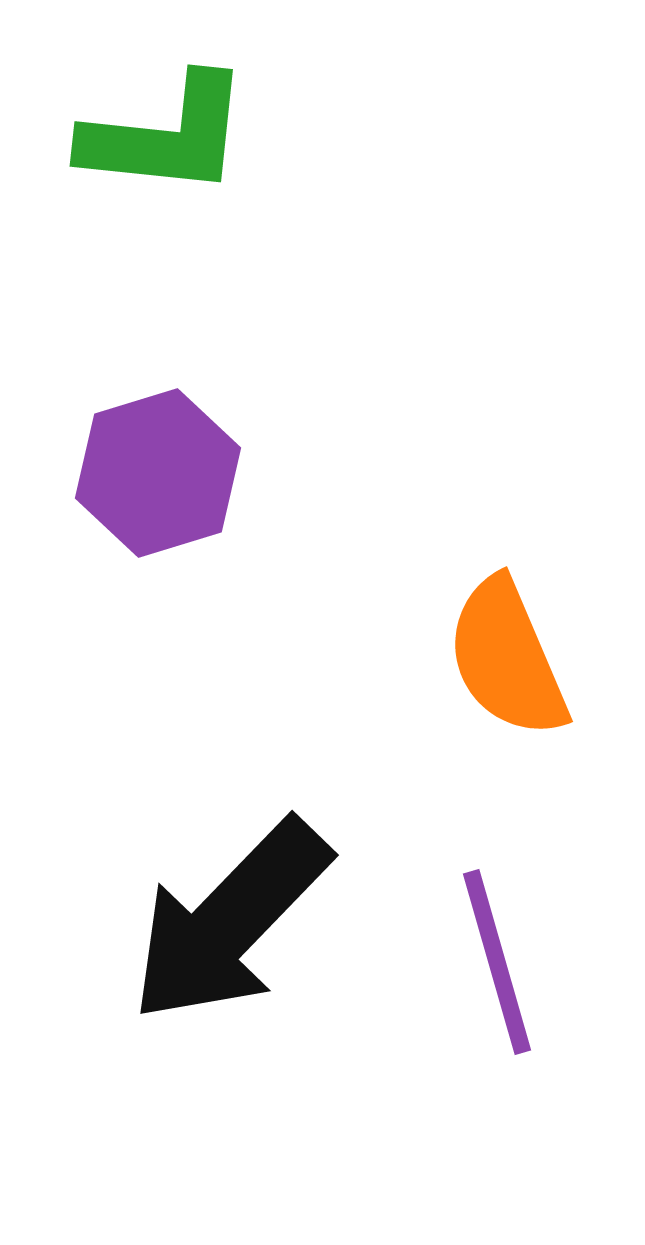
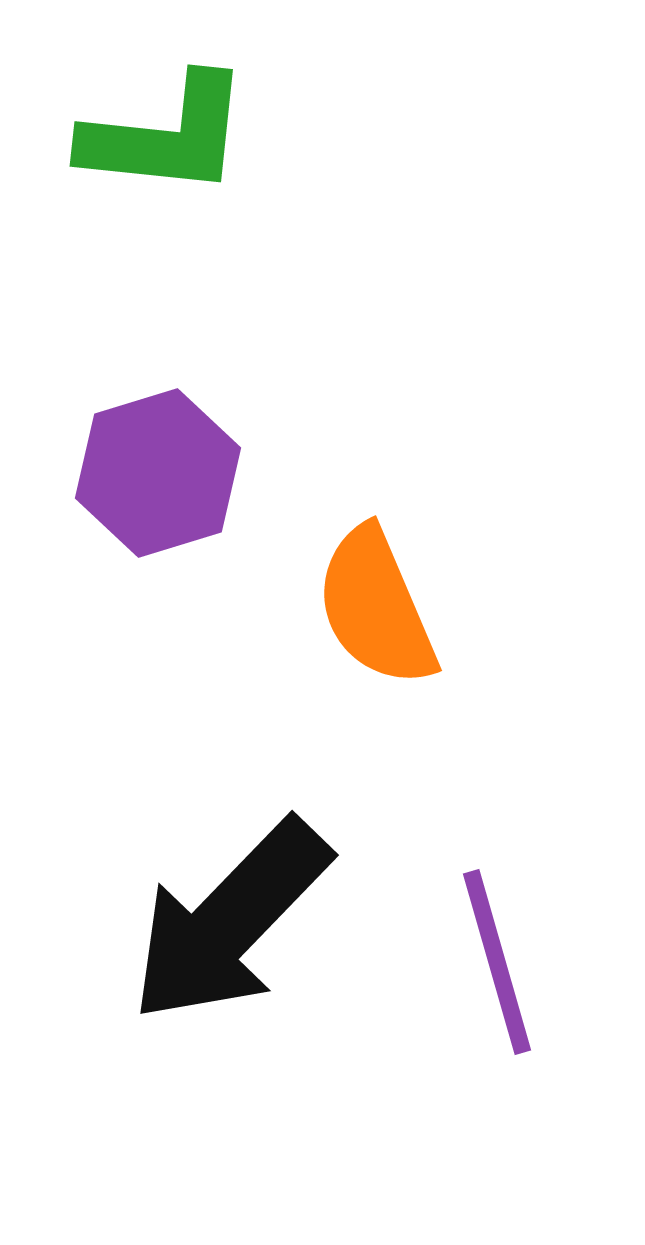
orange semicircle: moved 131 px left, 51 px up
